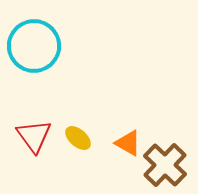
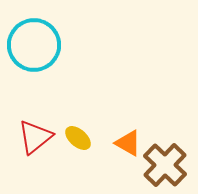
cyan circle: moved 1 px up
red triangle: moved 1 px right, 1 px down; rotated 27 degrees clockwise
